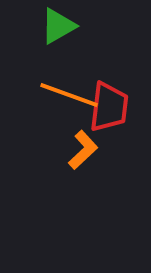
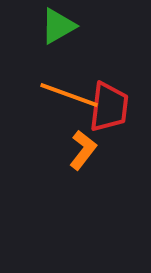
orange L-shape: rotated 9 degrees counterclockwise
